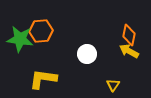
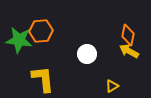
orange diamond: moved 1 px left
green star: moved 1 px left, 1 px down
yellow L-shape: rotated 76 degrees clockwise
yellow triangle: moved 1 px left, 1 px down; rotated 24 degrees clockwise
